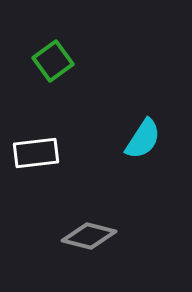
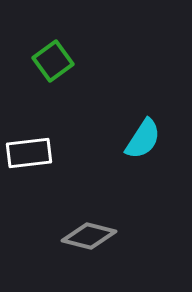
white rectangle: moved 7 px left
